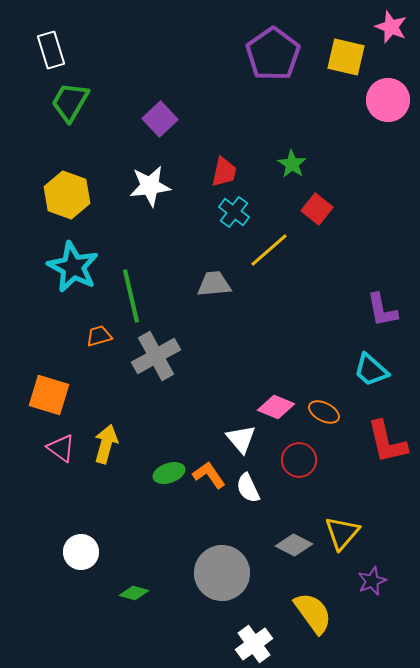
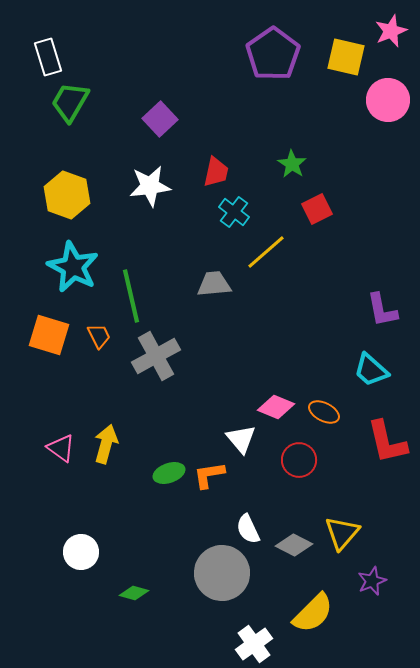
pink star: moved 4 px down; rotated 28 degrees clockwise
white rectangle: moved 3 px left, 7 px down
red trapezoid: moved 8 px left
red square: rotated 24 degrees clockwise
yellow line: moved 3 px left, 2 px down
orange trapezoid: rotated 80 degrees clockwise
orange square: moved 60 px up
orange L-shape: rotated 64 degrees counterclockwise
white semicircle: moved 41 px down
yellow semicircle: rotated 81 degrees clockwise
